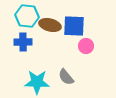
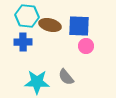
blue square: moved 5 px right
